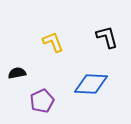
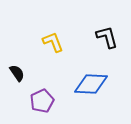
black semicircle: rotated 66 degrees clockwise
